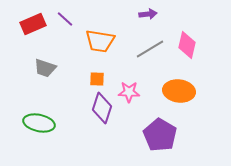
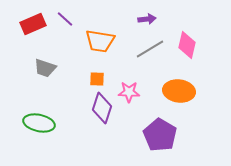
purple arrow: moved 1 px left, 5 px down
